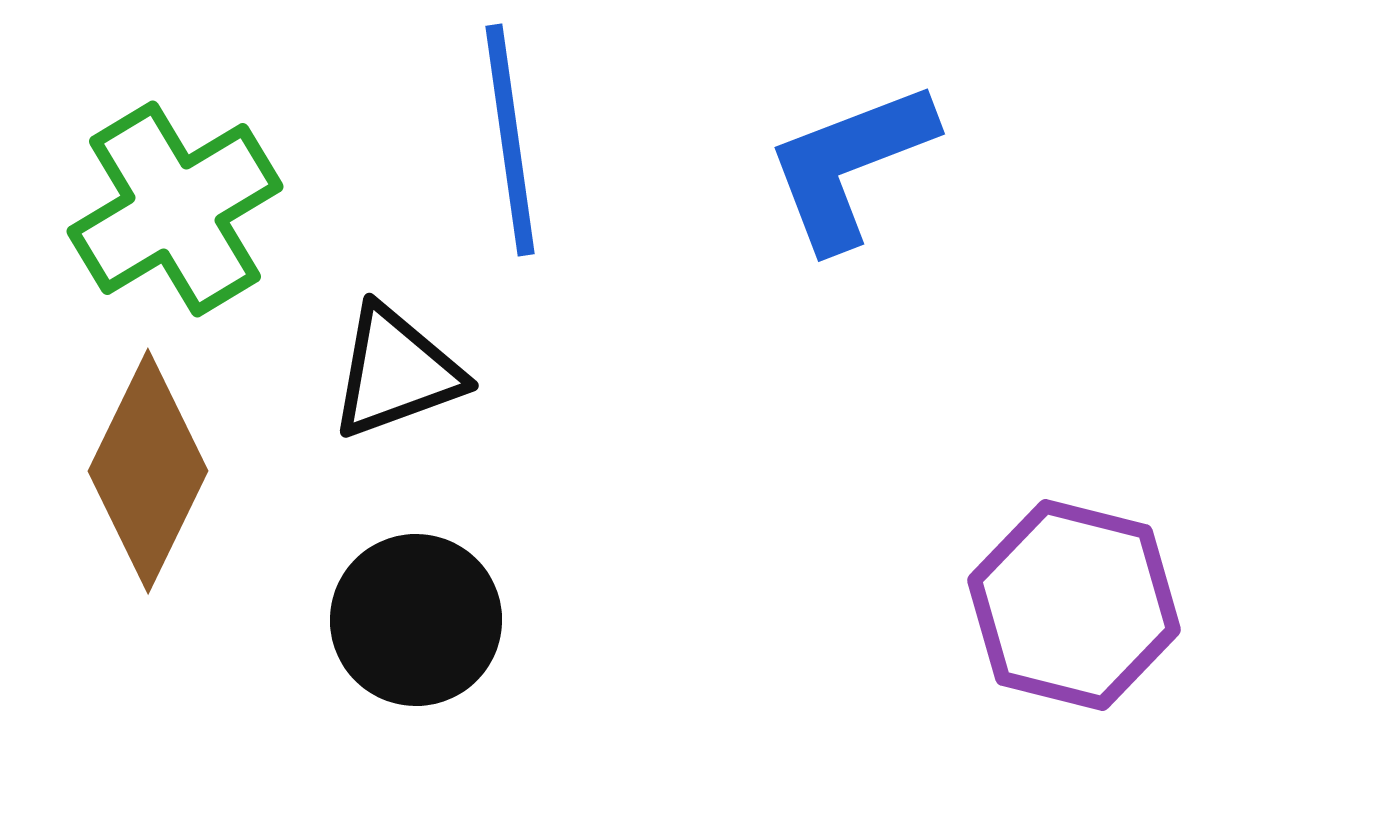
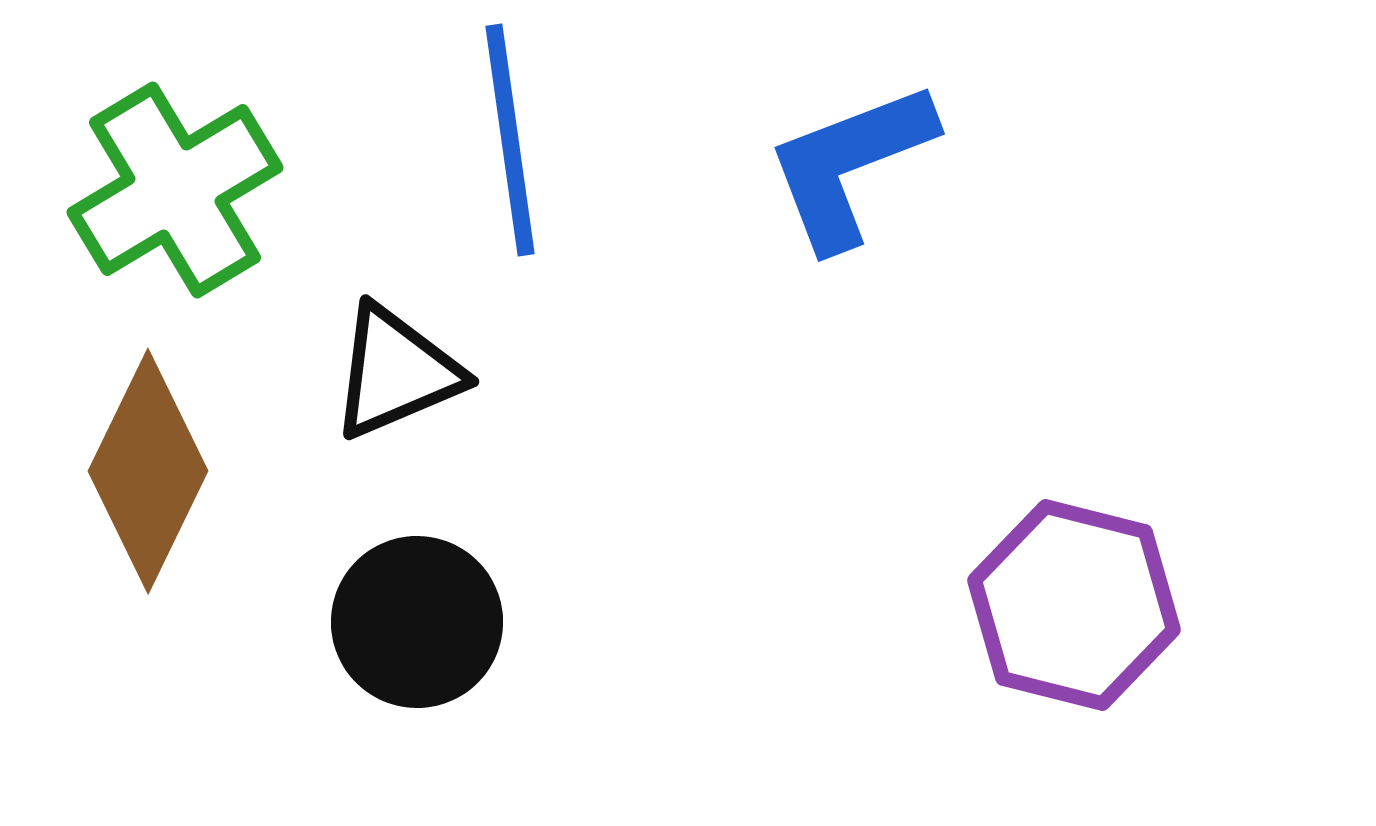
green cross: moved 19 px up
black triangle: rotated 3 degrees counterclockwise
black circle: moved 1 px right, 2 px down
